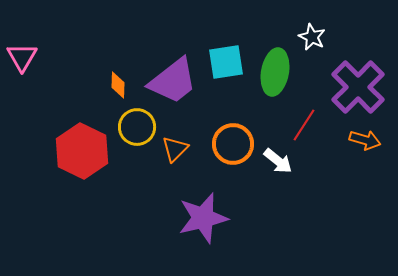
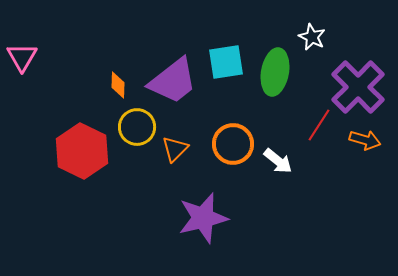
red line: moved 15 px right
